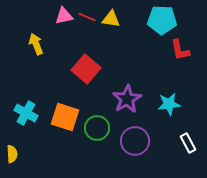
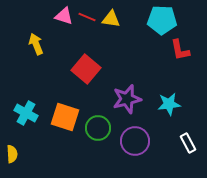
pink triangle: rotated 30 degrees clockwise
purple star: rotated 16 degrees clockwise
green circle: moved 1 px right
